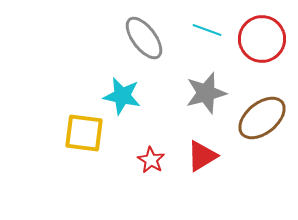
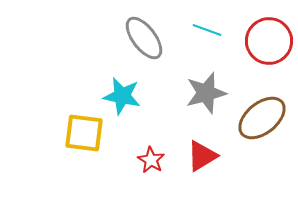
red circle: moved 7 px right, 2 px down
